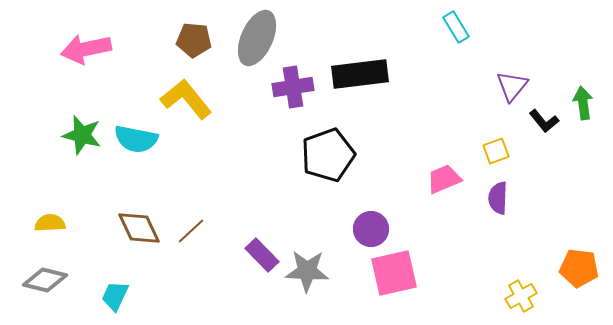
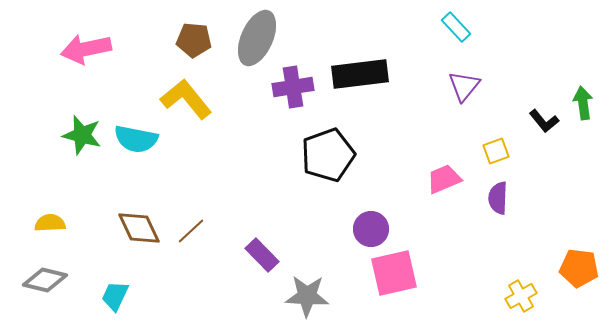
cyan rectangle: rotated 12 degrees counterclockwise
purple triangle: moved 48 px left
gray star: moved 25 px down
